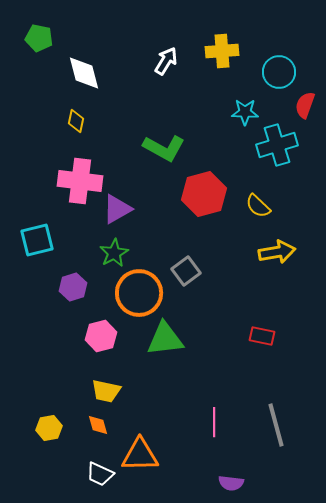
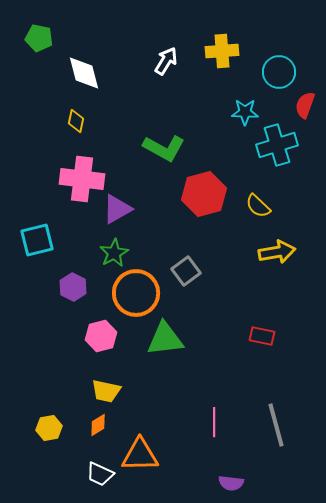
pink cross: moved 2 px right, 2 px up
purple hexagon: rotated 16 degrees counterclockwise
orange circle: moved 3 px left
orange diamond: rotated 75 degrees clockwise
